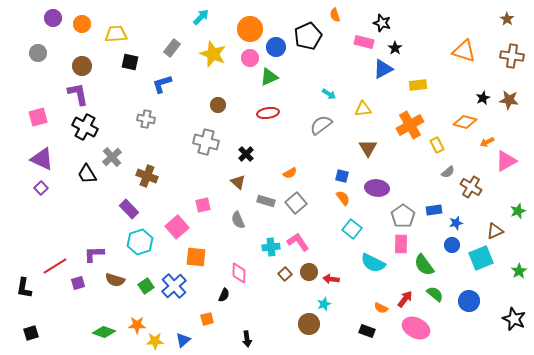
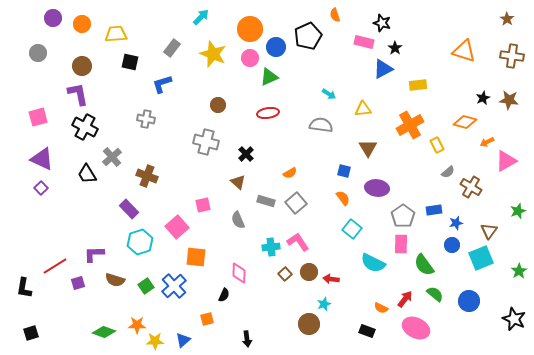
gray semicircle at (321, 125): rotated 45 degrees clockwise
blue square at (342, 176): moved 2 px right, 5 px up
brown triangle at (495, 231): moved 6 px left; rotated 30 degrees counterclockwise
